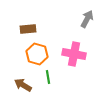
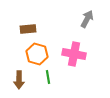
brown arrow: moved 4 px left, 5 px up; rotated 120 degrees counterclockwise
